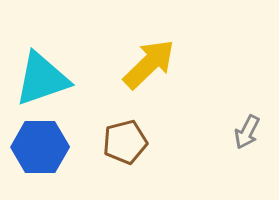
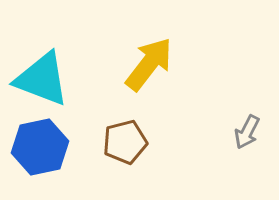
yellow arrow: rotated 8 degrees counterclockwise
cyan triangle: rotated 40 degrees clockwise
blue hexagon: rotated 12 degrees counterclockwise
